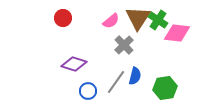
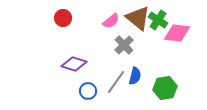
brown triangle: rotated 24 degrees counterclockwise
